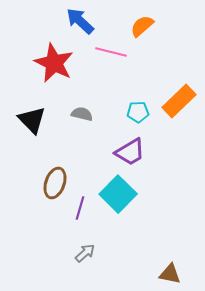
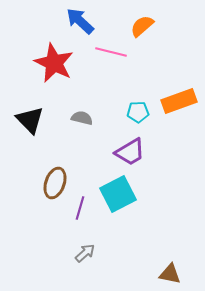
orange rectangle: rotated 24 degrees clockwise
gray semicircle: moved 4 px down
black triangle: moved 2 px left
cyan square: rotated 18 degrees clockwise
